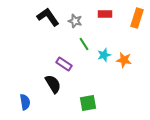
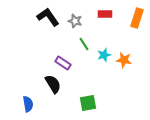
purple rectangle: moved 1 px left, 1 px up
blue semicircle: moved 3 px right, 2 px down
